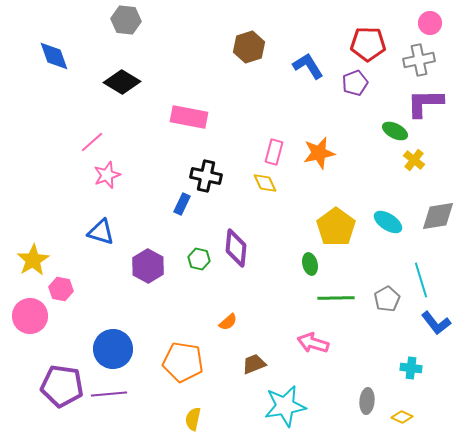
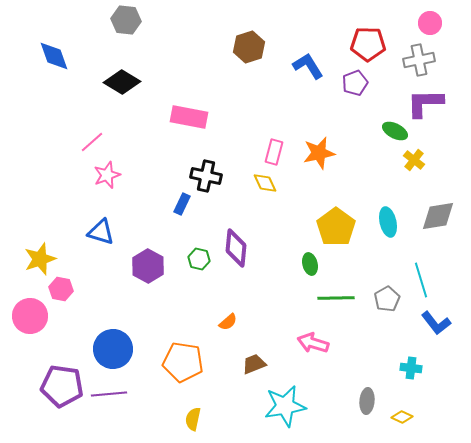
cyan ellipse at (388, 222): rotated 44 degrees clockwise
yellow star at (33, 260): moved 7 px right, 1 px up; rotated 12 degrees clockwise
